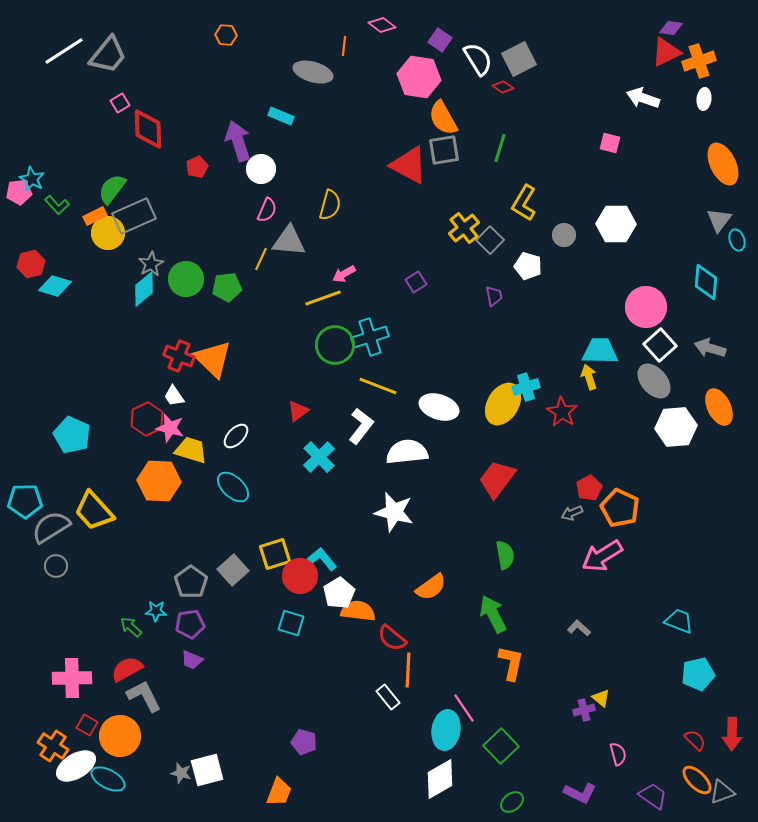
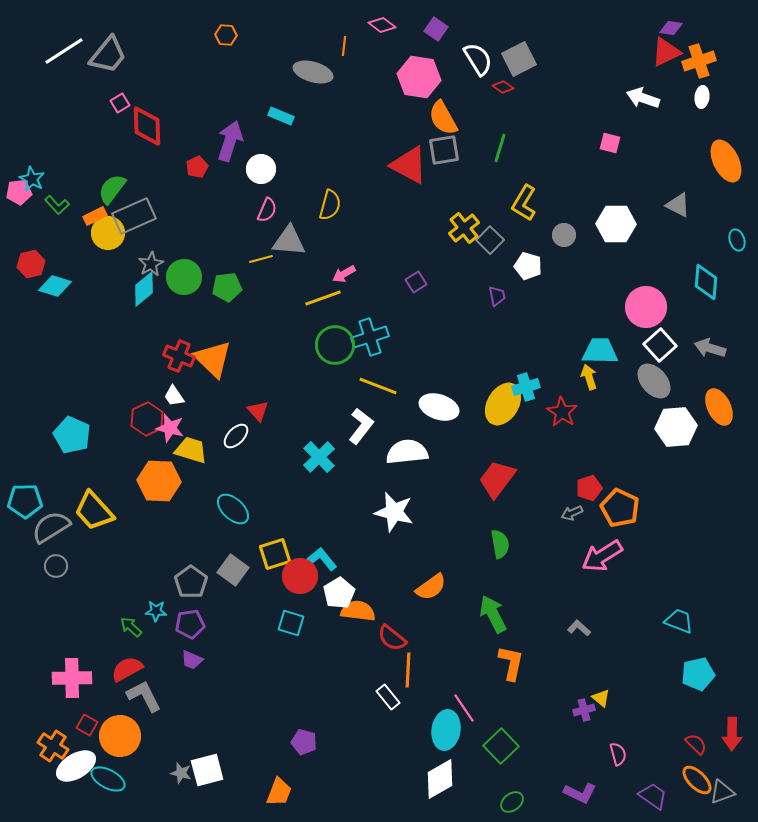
purple square at (440, 40): moved 4 px left, 11 px up
white ellipse at (704, 99): moved 2 px left, 2 px up
red diamond at (148, 129): moved 1 px left, 3 px up
purple arrow at (238, 141): moved 8 px left; rotated 36 degrees clockwise
orange ellipse at (723, 164): moved 3 px right, 3 px up
gray triangle at (719, 220): moved 41 px left, 15 px up; rotated 40 degrees counterclockwise
yellow line at (261, 259): rotated 50 degrees clockwise
green circle at (186, 279): moved 2 px left, 2 px up
purple trapezoid at (494, 296): moved 3 px right
red triangle at (298, 411): moved 40 px left; rotated 35 degrees counterclockwise
cyan ellipse at (233, 487): moved 22 px down
red pentagon at (589, 488): rotated 10 degrees clockwise
green semicircle at (505, 555): moved 5 px left, 11 px up
gray square at (233, 570): rotated 12 degrees counterclockwise
red semicircle at (695, 740): moved 1 px right, 4 px down
